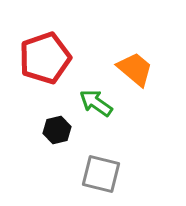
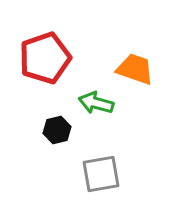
orange trapezoid: rotated 21 degrees counterclockwise
green arrow: rotated 20 degrees counterclockwise
gray square: rotated 24 degrees counterclockwise
